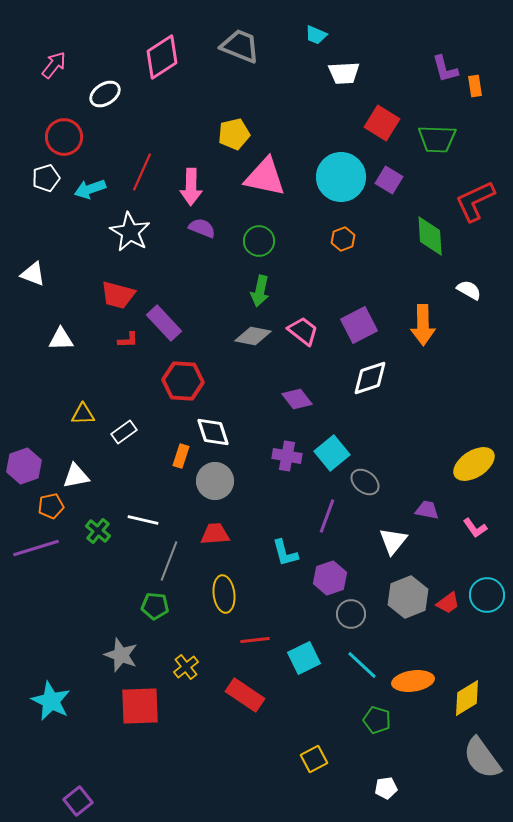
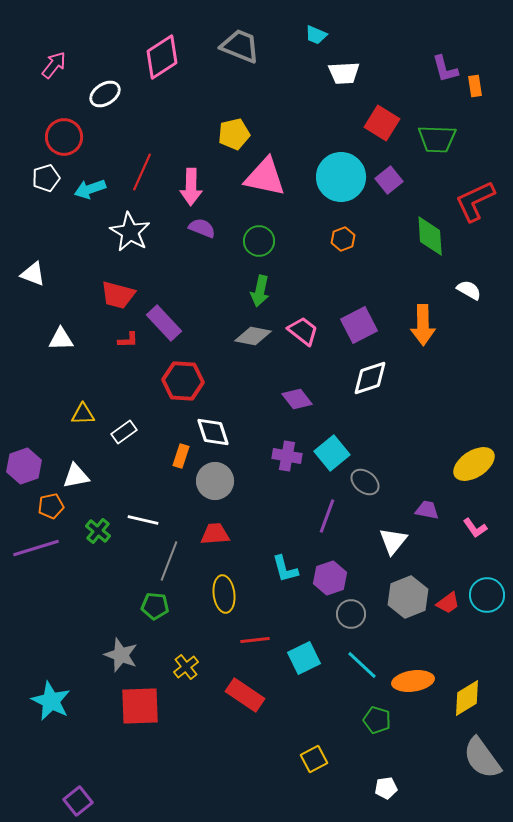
purple square at (389, 180): rotated 20 degrees clockwise
cyan L-shape at (285, 553): moved 16 px down
